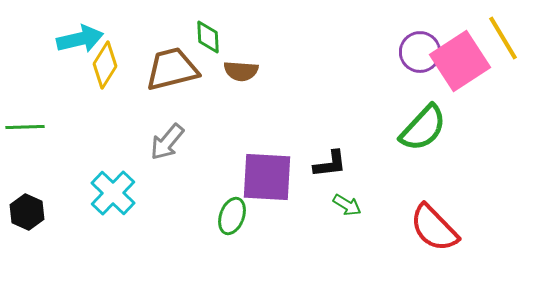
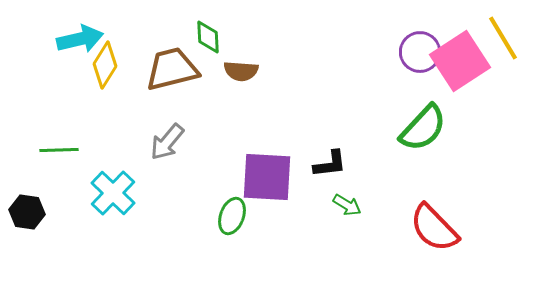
green line: moved 34 px right, 23 px down
black hexagon: rotated 16 degrees counterclockwise
